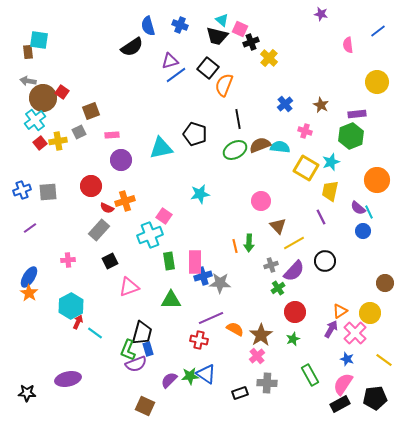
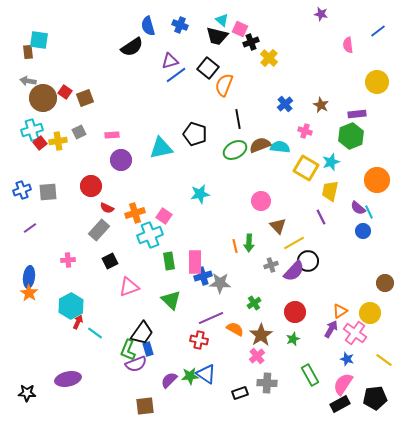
red square at (62, 92): moved 3 px right
brown square at (91, 111): moved 6 px left, 13 px up
cyan cross at (35, 120): moved 3 px left, 10 px down; rotated 20 degrees clockwise
orange cross at (125, 201): moved 10 px right, 12 px down
black circle at (325, 261): moved 17 px left
blue ellipse at (29, 277): rotated 25 degrees counterclockwise
green cross at (278, 288): moved 24 px left, 15 px down
green triangle at (171, 300): rotated 45 degrees clockwise
black trapezoid at (142, 333): rotated 20 degrees clockwise
pink cross at (355, 333): rotated 10 degrees counterclockwise
brown square at (145, 406): rotated 30 degrees counterclockwise
